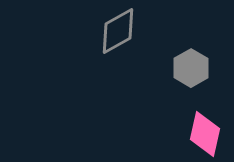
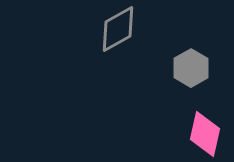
gray diamond: moved 2 px up
